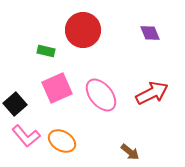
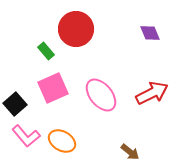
red circle: moved 7 px left, 1 px up
green rectangle: rotated 36 degrees clockwise
pink square: moved 4 px left
